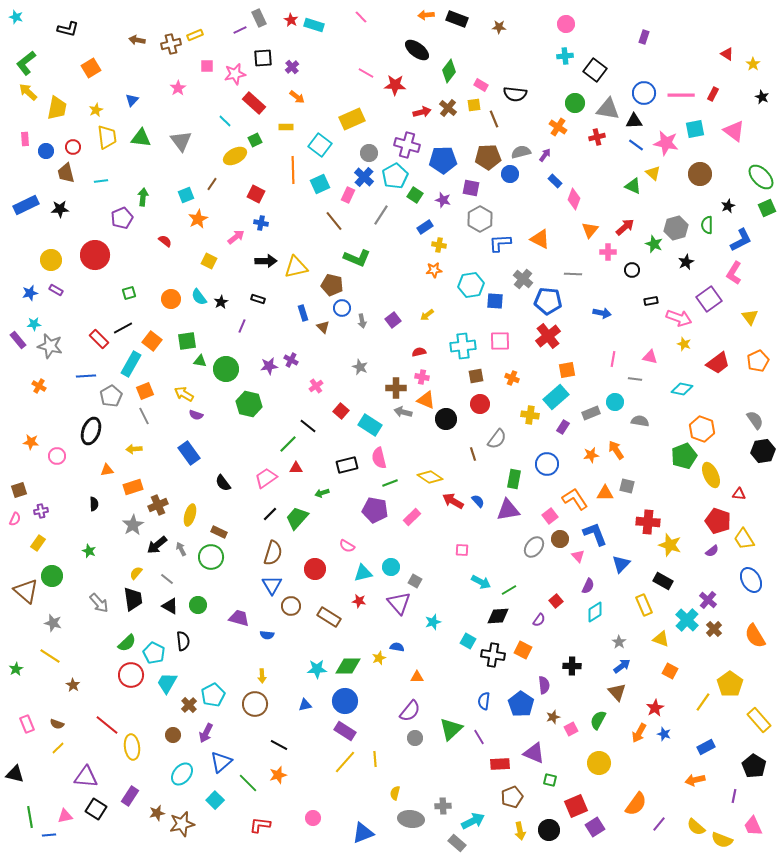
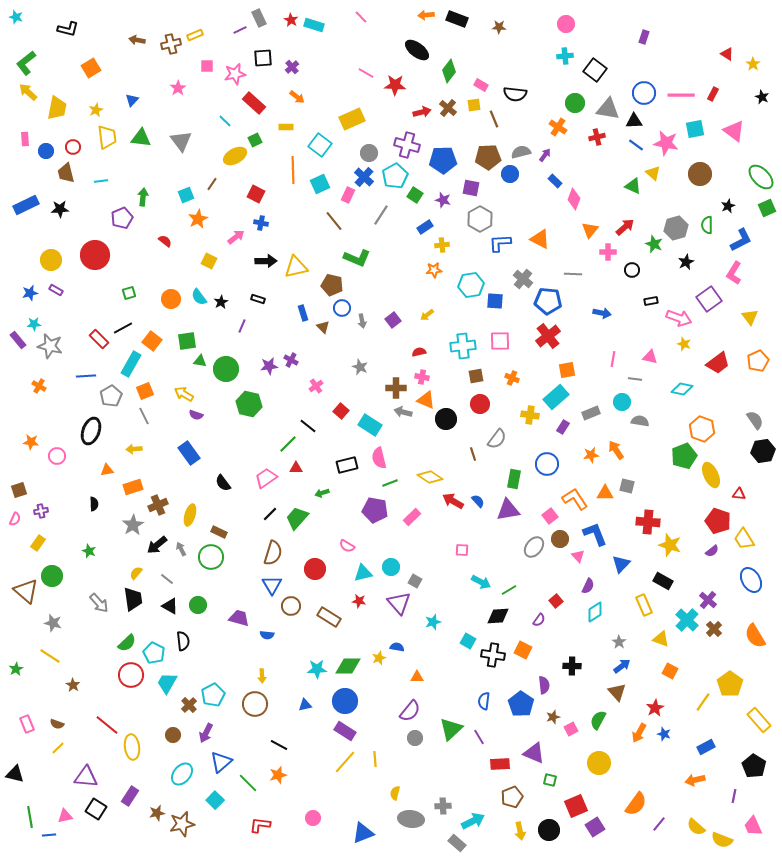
yellow cross at (439, 245): moved 3 px right; rotated 16 degrees counterclockwise
cyan circle at (615, 402): moved 7 px right
